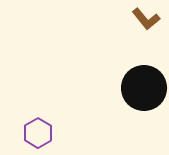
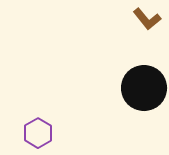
brown L-shape: moved 1 px right
